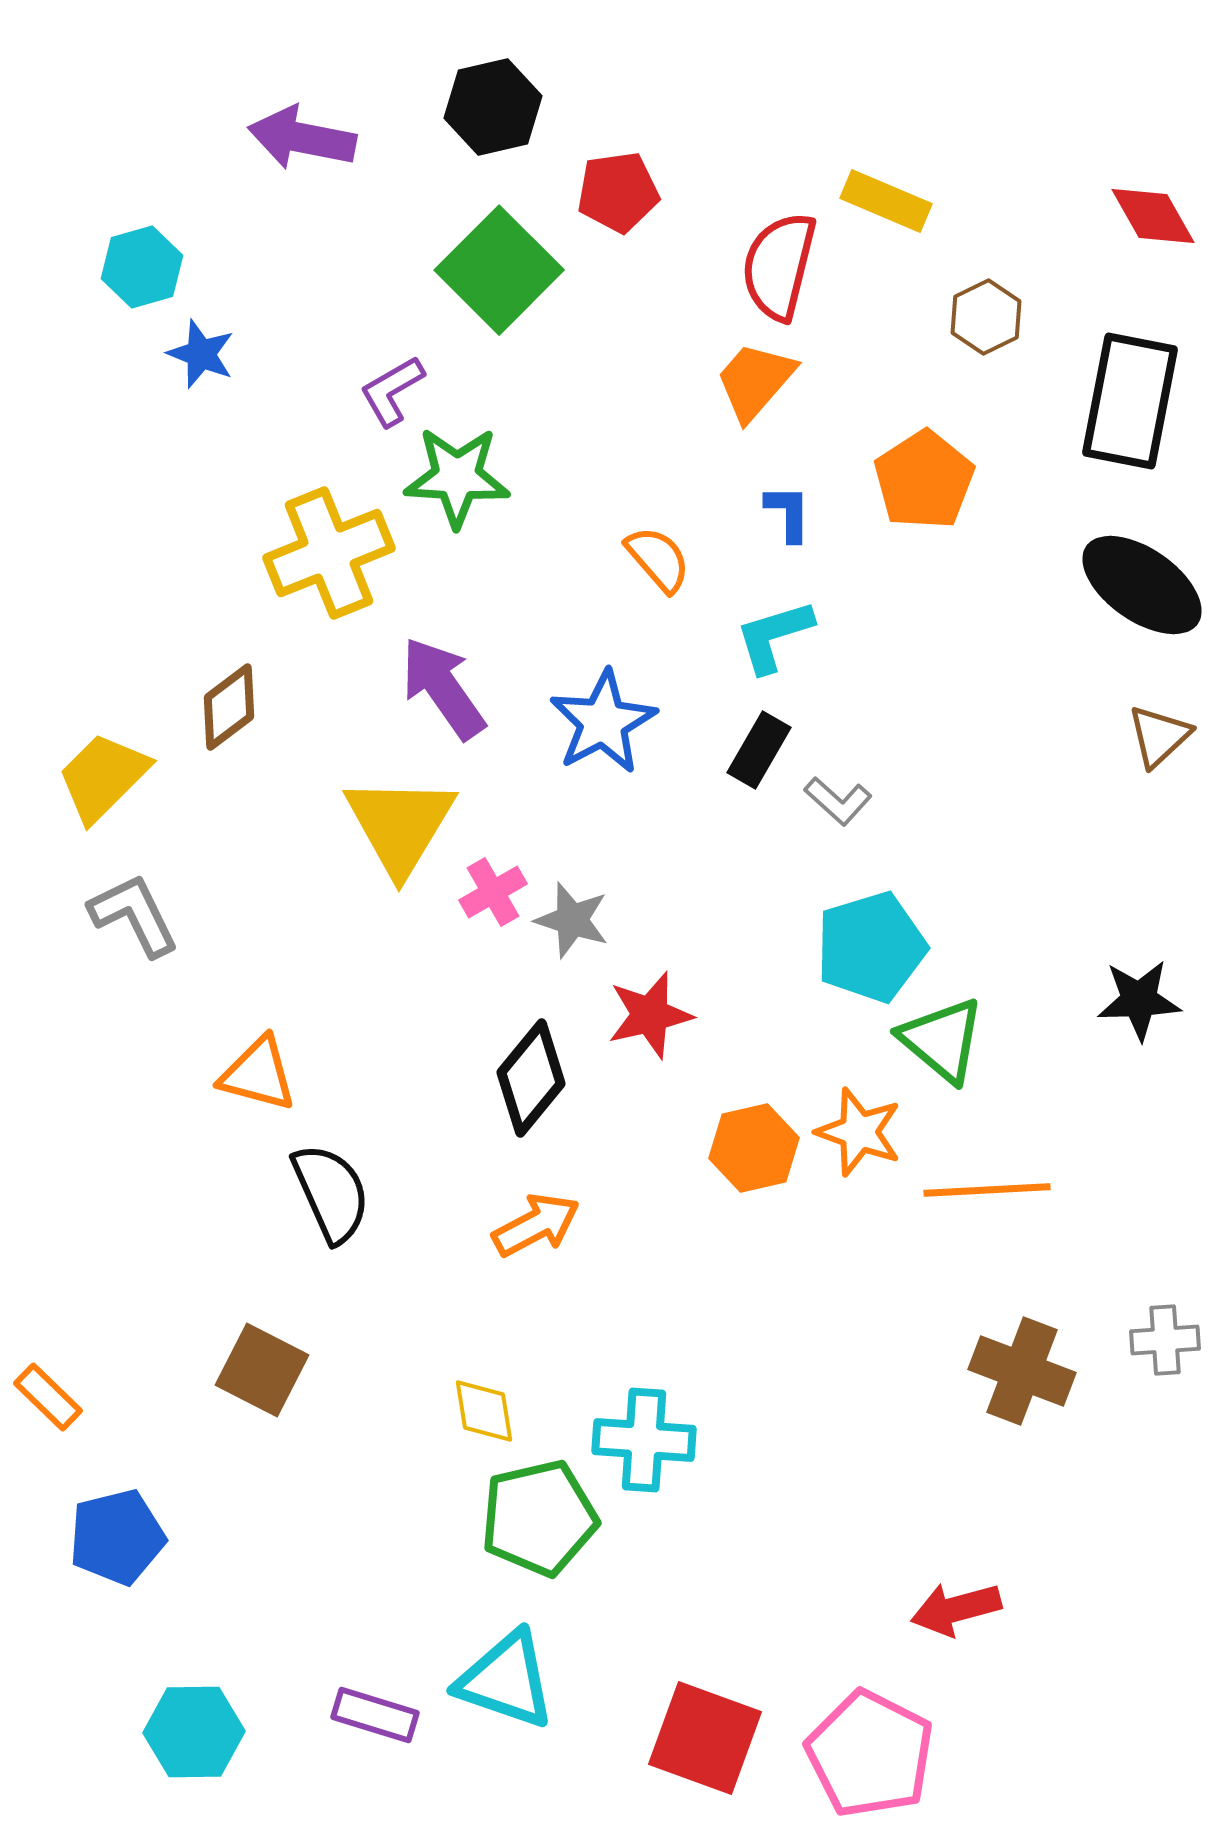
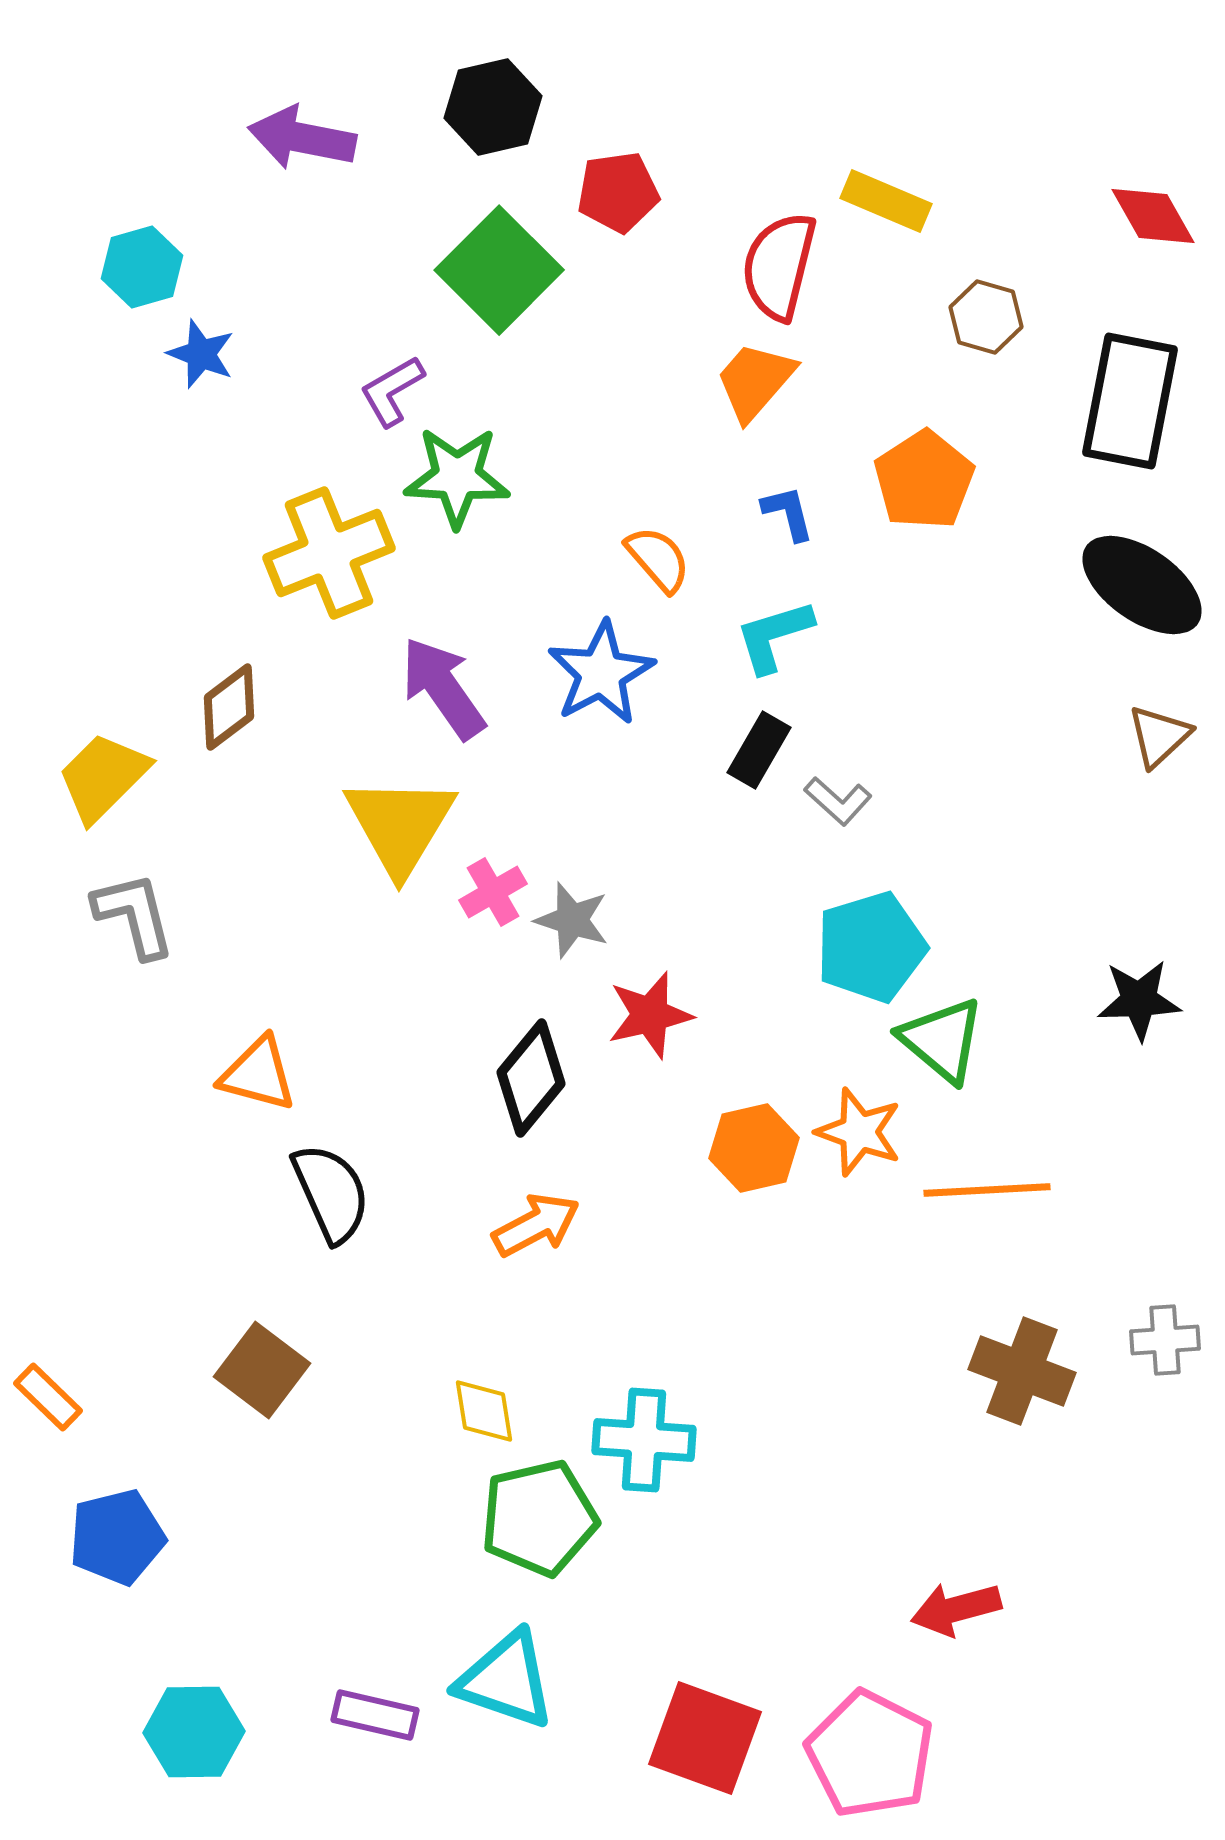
brown hexagon at (986, 317): rotated 18 degrees counterclockwise
blue L-shape at (788, 513): rotated 14 degrees counterclockwise
blue star at (603, 722): moved 2 px left, 49 px up
gray L-shape at (134, 915): rotated 12 degrees clockwise
brown square at (262, 1370): rotated 10 degrees clockwise
purple rectangle at (375, 1715): rotated 4 degrees counterclockwise
